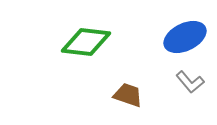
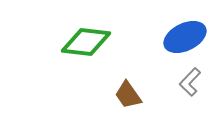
gray L-shape: rotated 84 degrees clockwise
brown trapezoid: rotated 144 degrees counterclockwise
